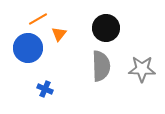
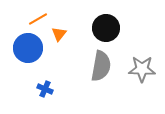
gray semicircle: rotated 12 degrees clockwise
